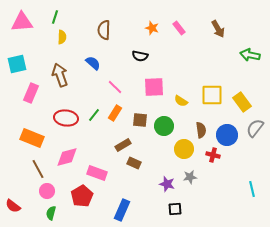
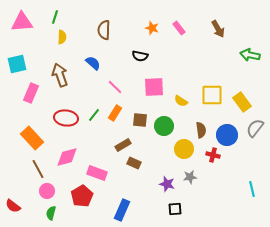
orange rectangle at (32, 138): rotated 25 degrees clockwise
